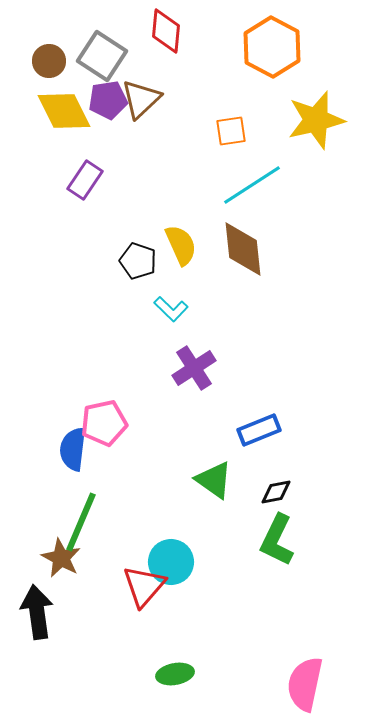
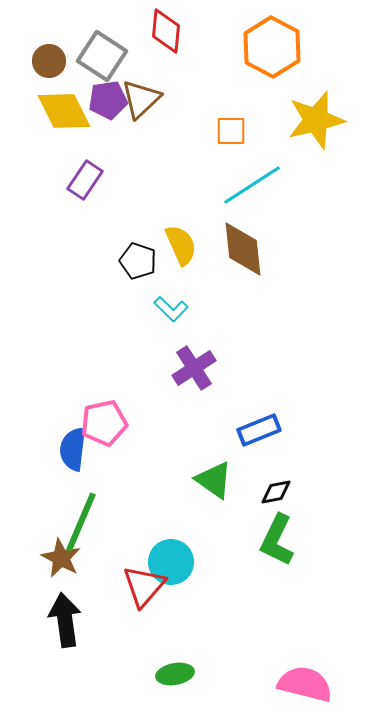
orange square: rotated 8 degrees clockwise
black arrow: moved 28 px right, 8 px down
pink semicircle: rotated 92 degrees clockwise
